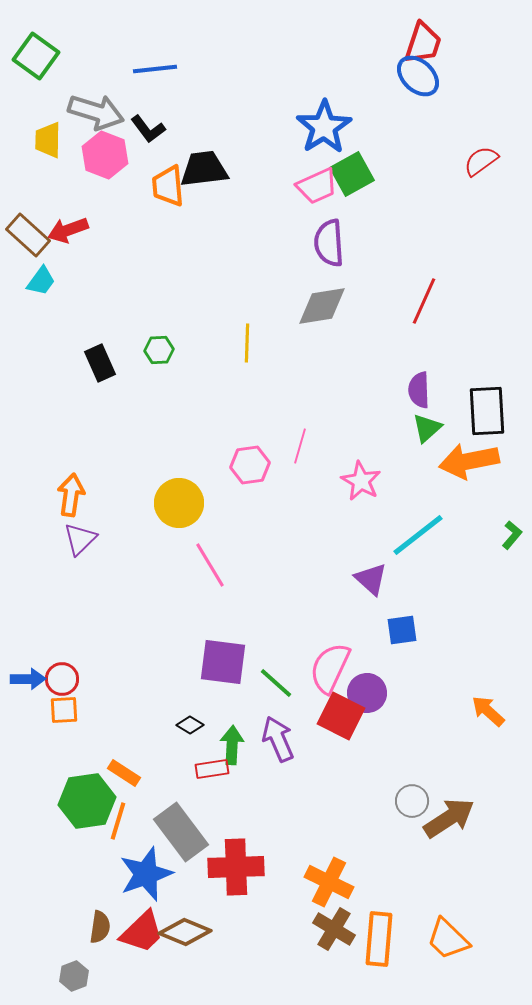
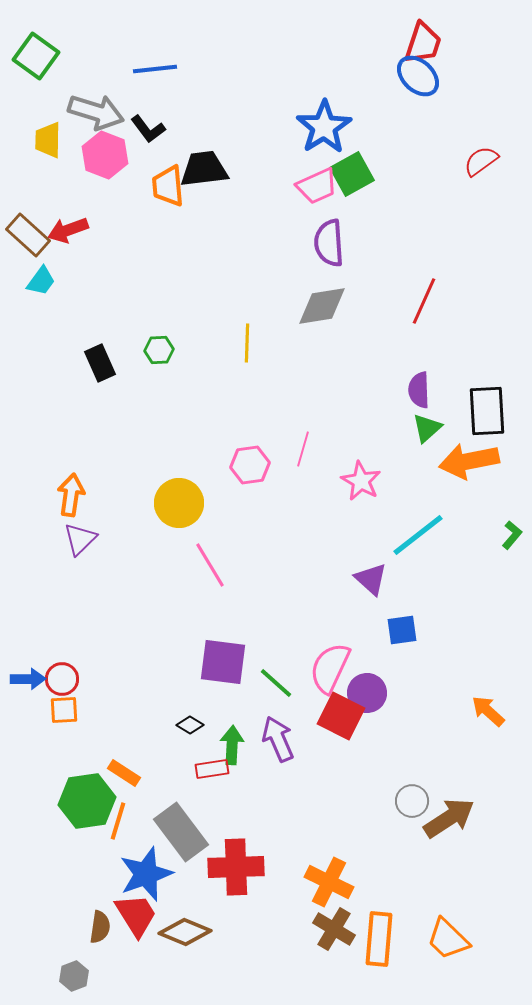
pink line at (300, 446): moved 3 px right, 3 px down
red trapezoid at (142, 932): moved 6 px left, 17 px up; rotated 78 degrees counterclockwise
